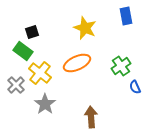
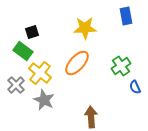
yellow star: rotated 25 degrees counterclockwise
orange ellipse: rotated 24 degrees counterclockwise
gray star: moved 1 px left, 4 px up; rotated 10 degrees counterclockwise
